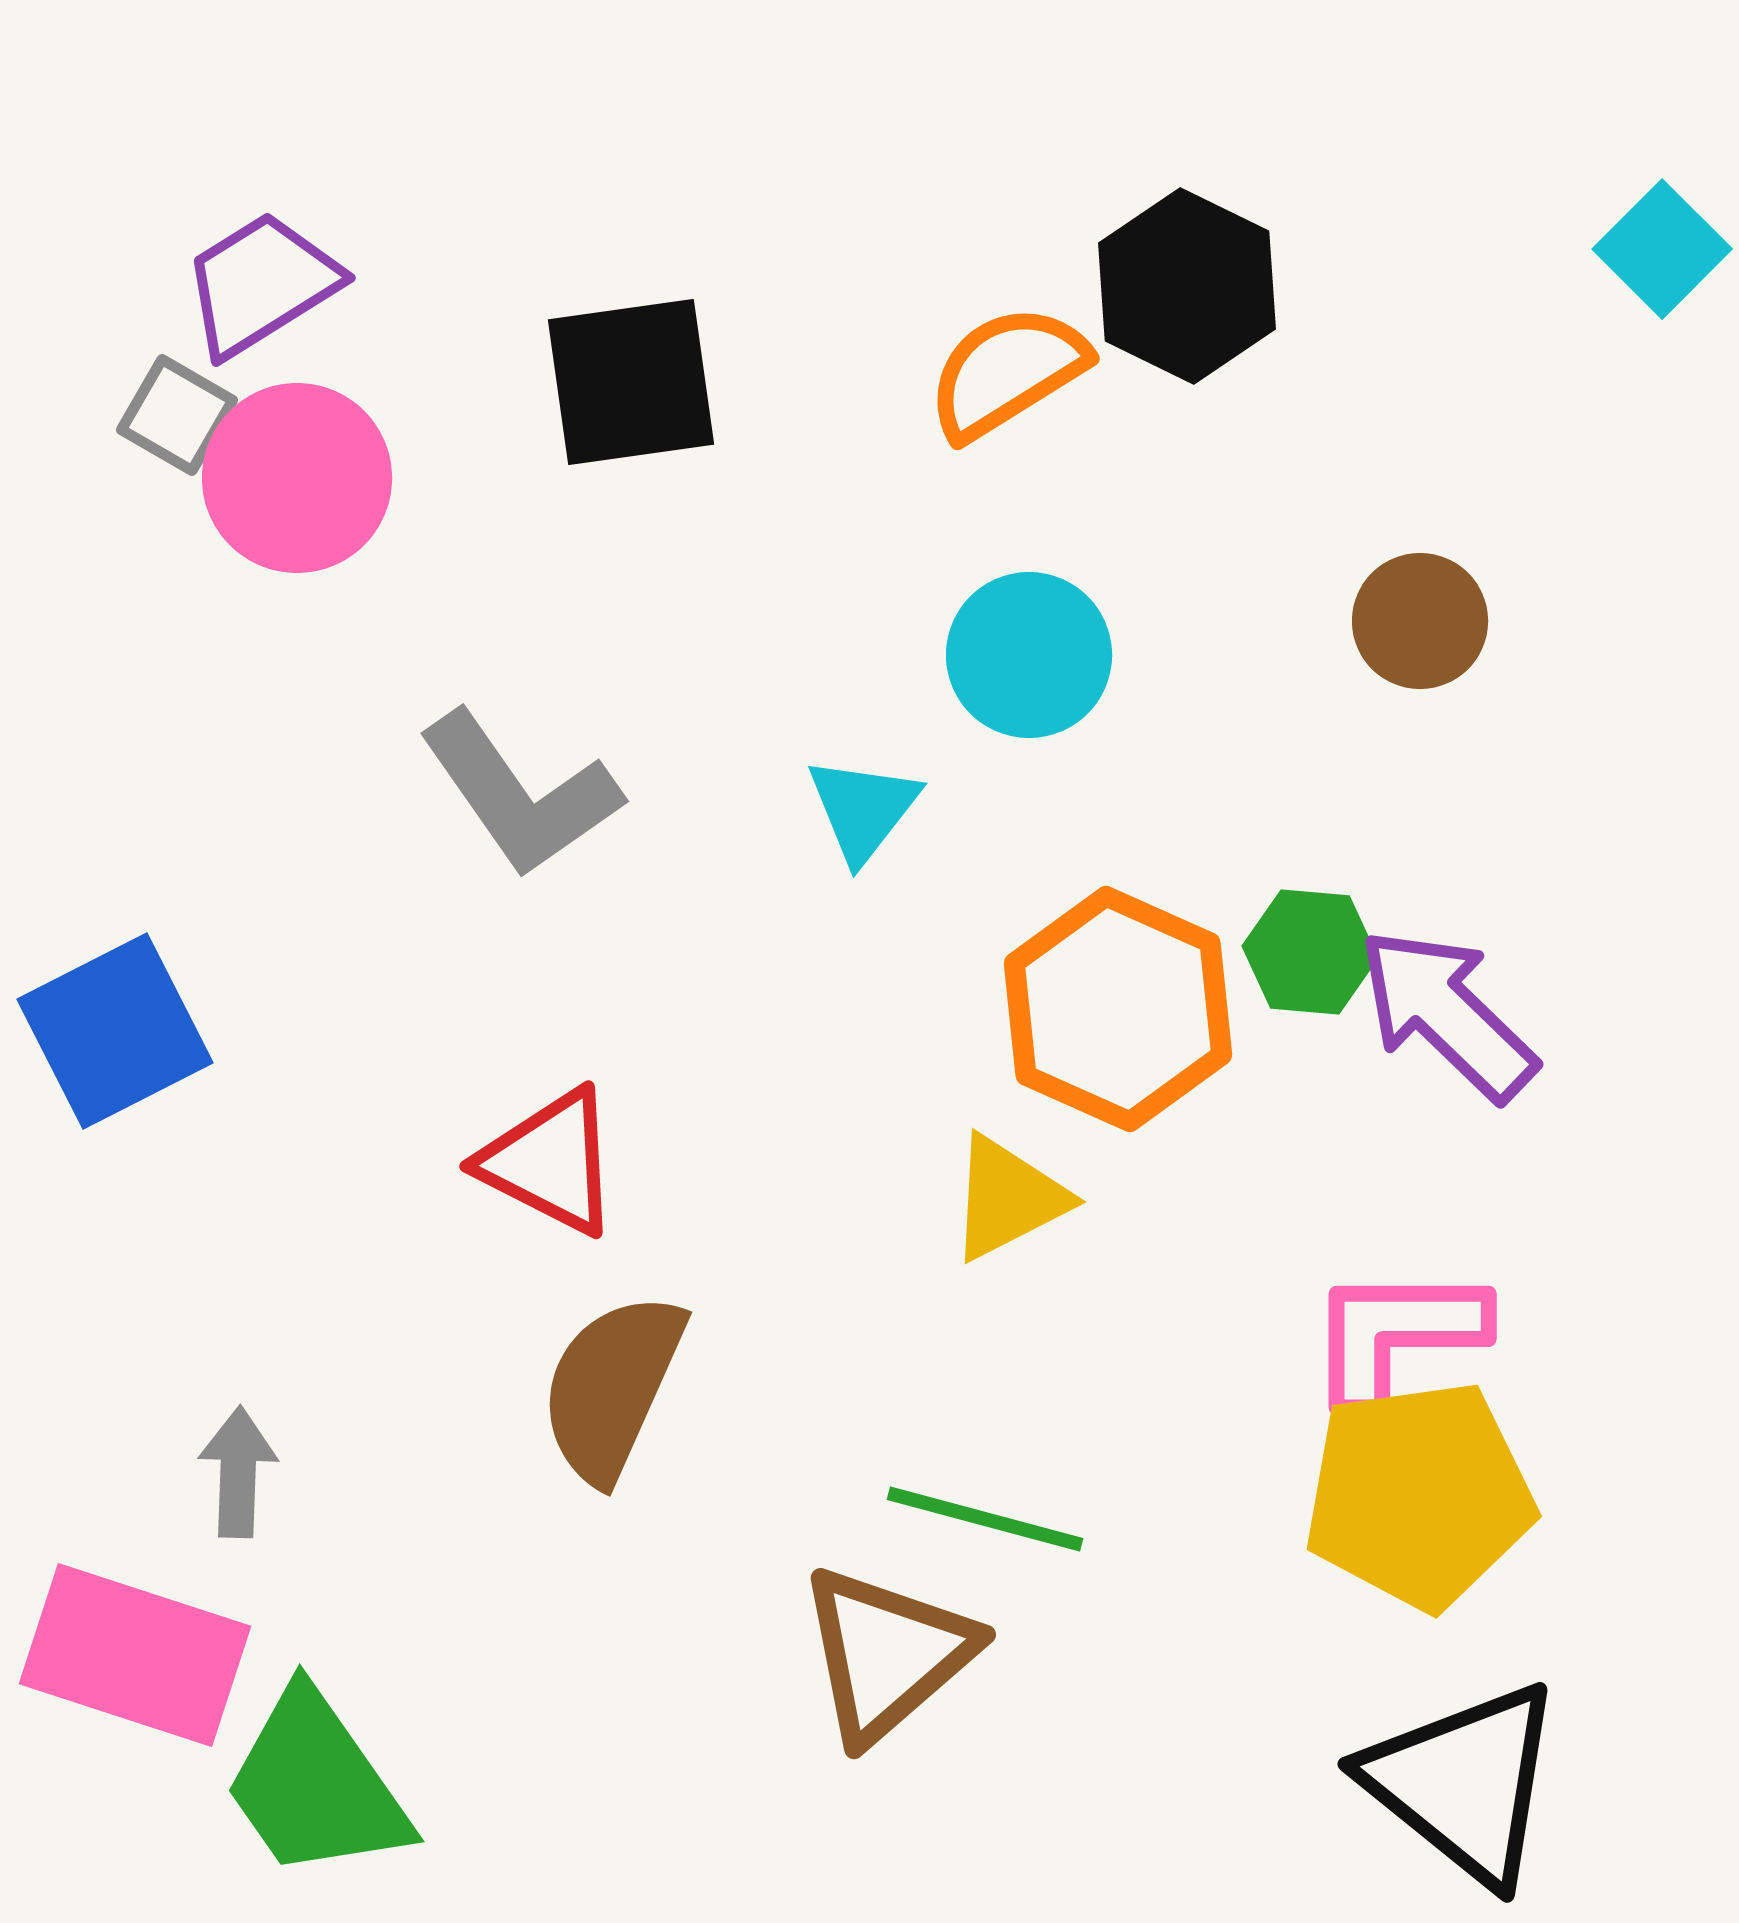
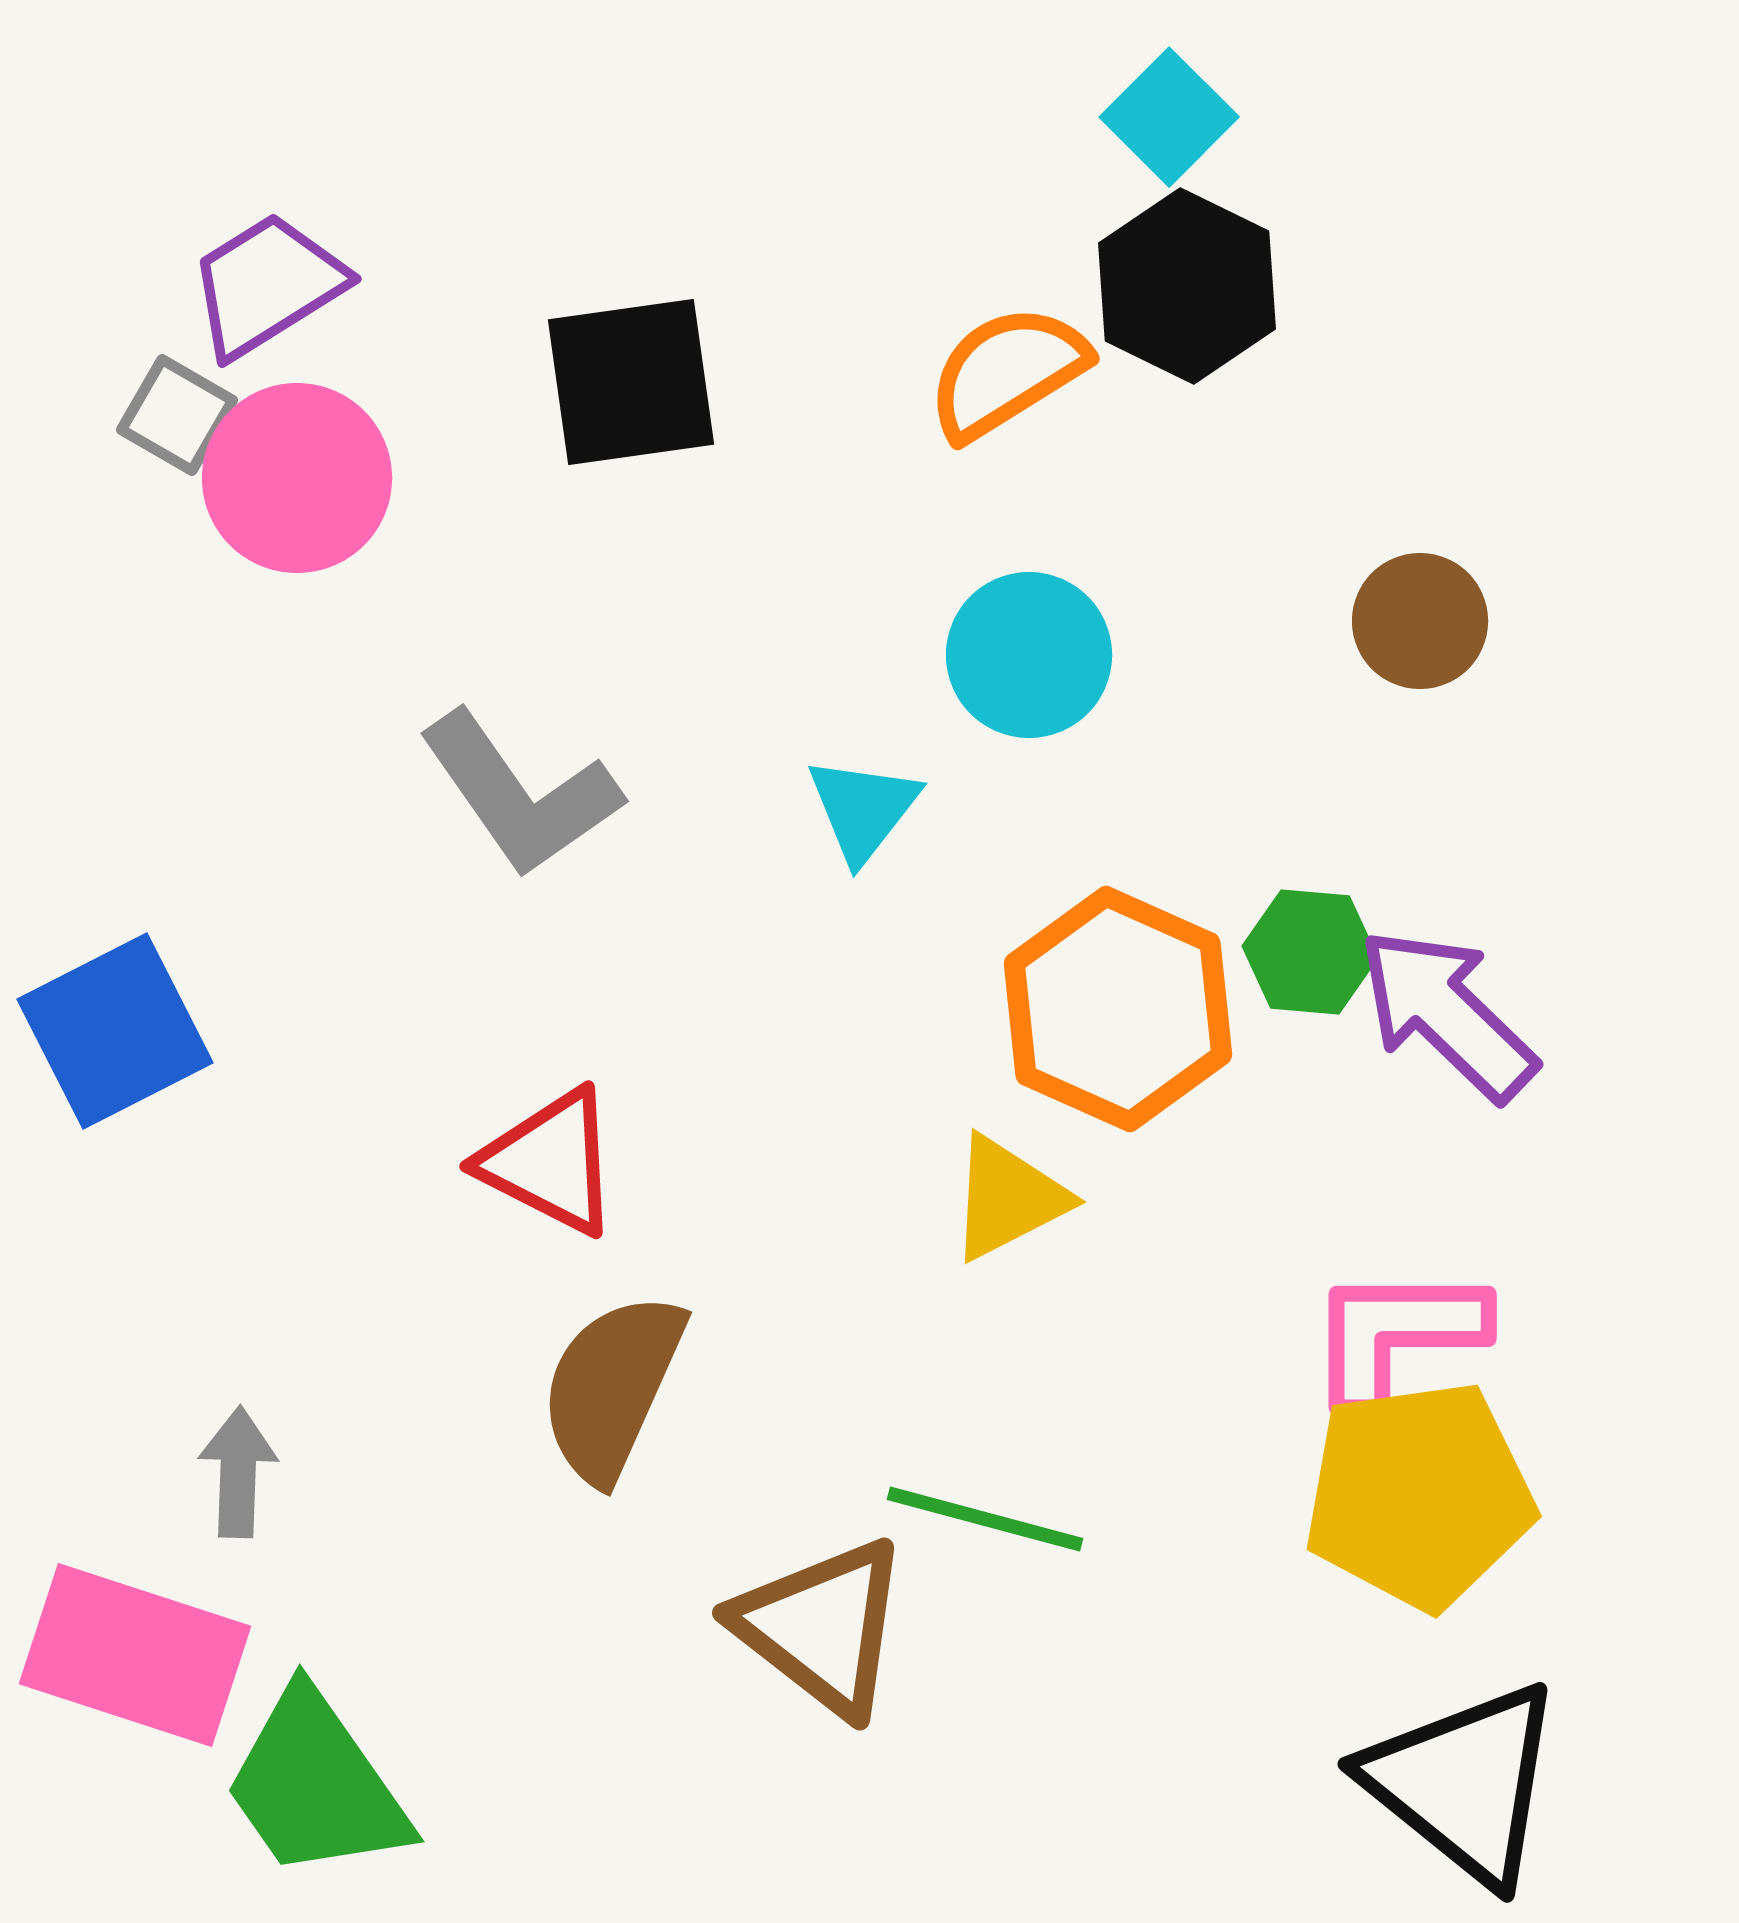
cyan square: moved 493 px left, 132 px up
purple trapezoid: moved 6 px right, 1 px down
brown triangle: moved 65 px left, 27 px up; rotated 41 degrees counterclockwise
